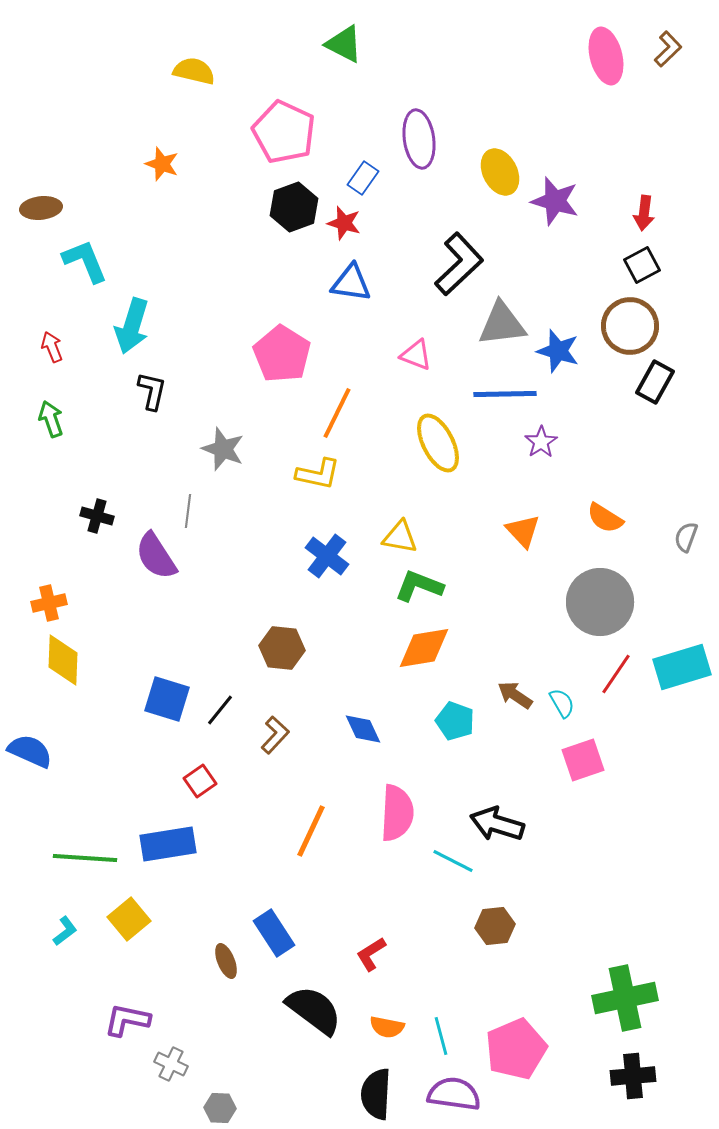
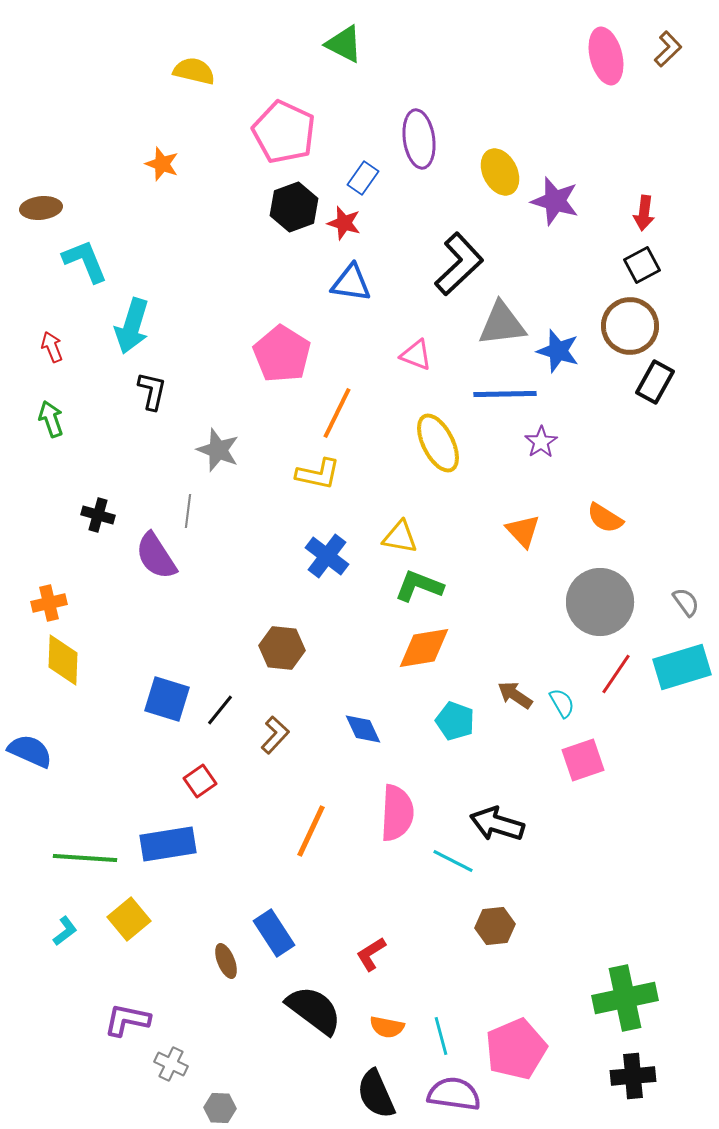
gray star at (223, 449): moved 5 px left, 1 px down
black cross at (97, 516): moved 1 px right, 1 px up
gray semicircle at (686, 537): moved 65 px down; rotated 124 degrees clockwise
black semicircle at (376, 1094): rotated 27 degrees counterclockwise
